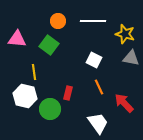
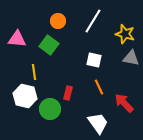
white line: rotated 60 degrees counterclockwise
white square: rotated 14 degrees counterclockwise
